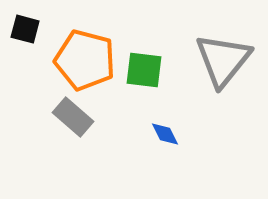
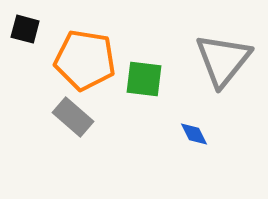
orange pentagon: rotated 6 degrees counterclockwise
green square: moved 9 px down
blue diamond: moved 29 px right
